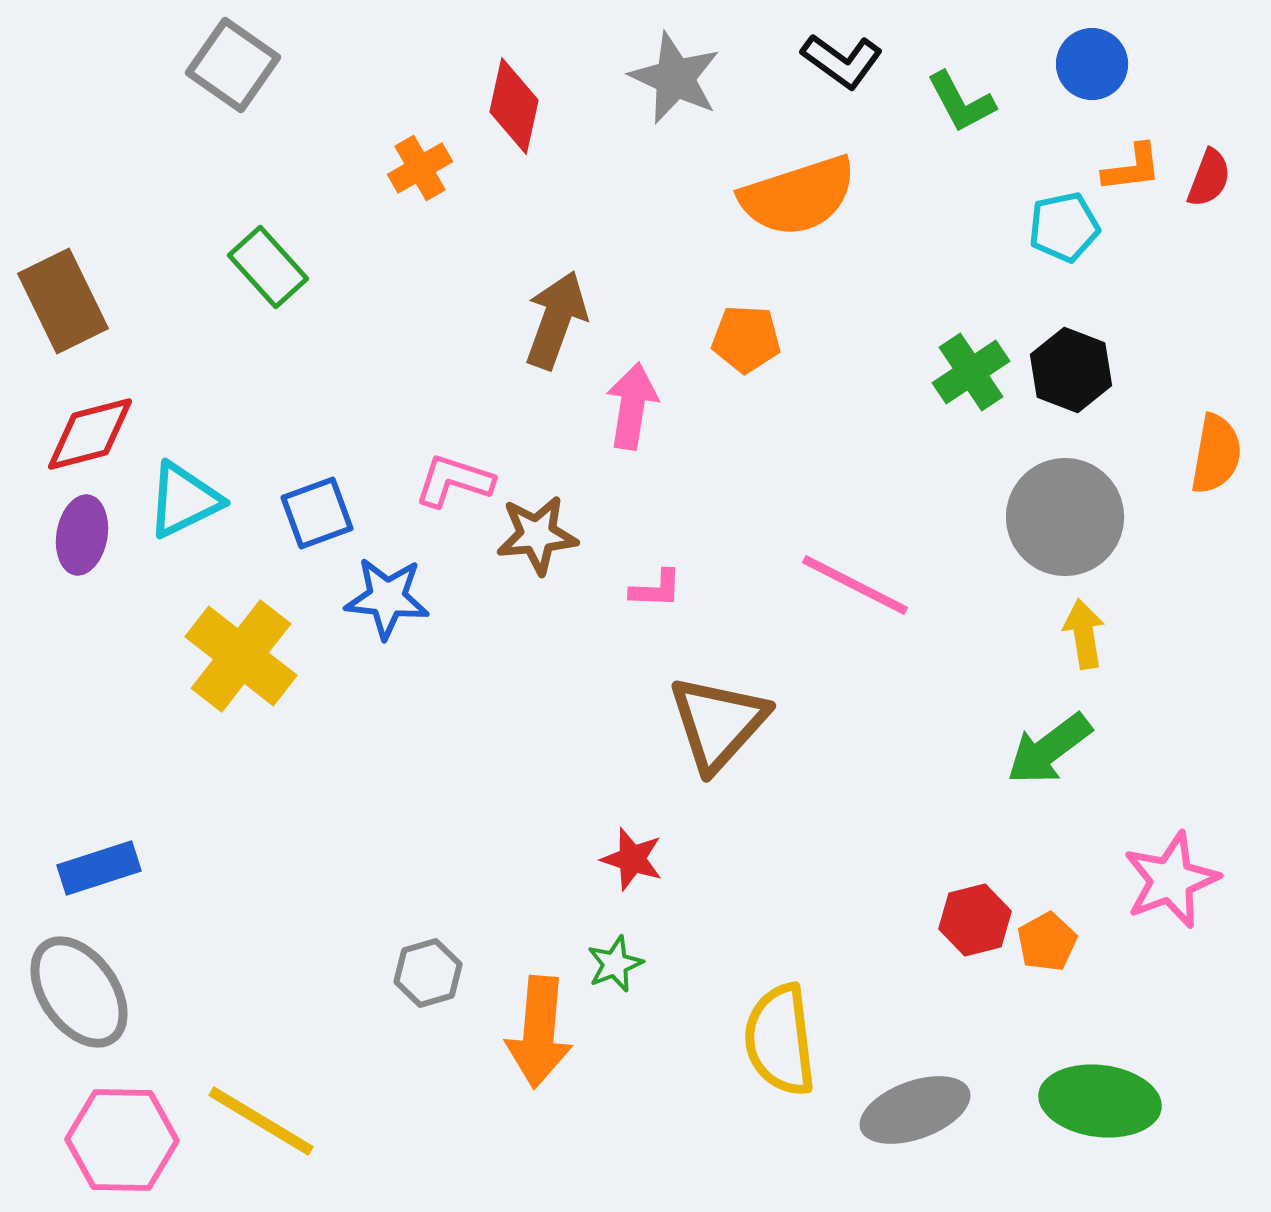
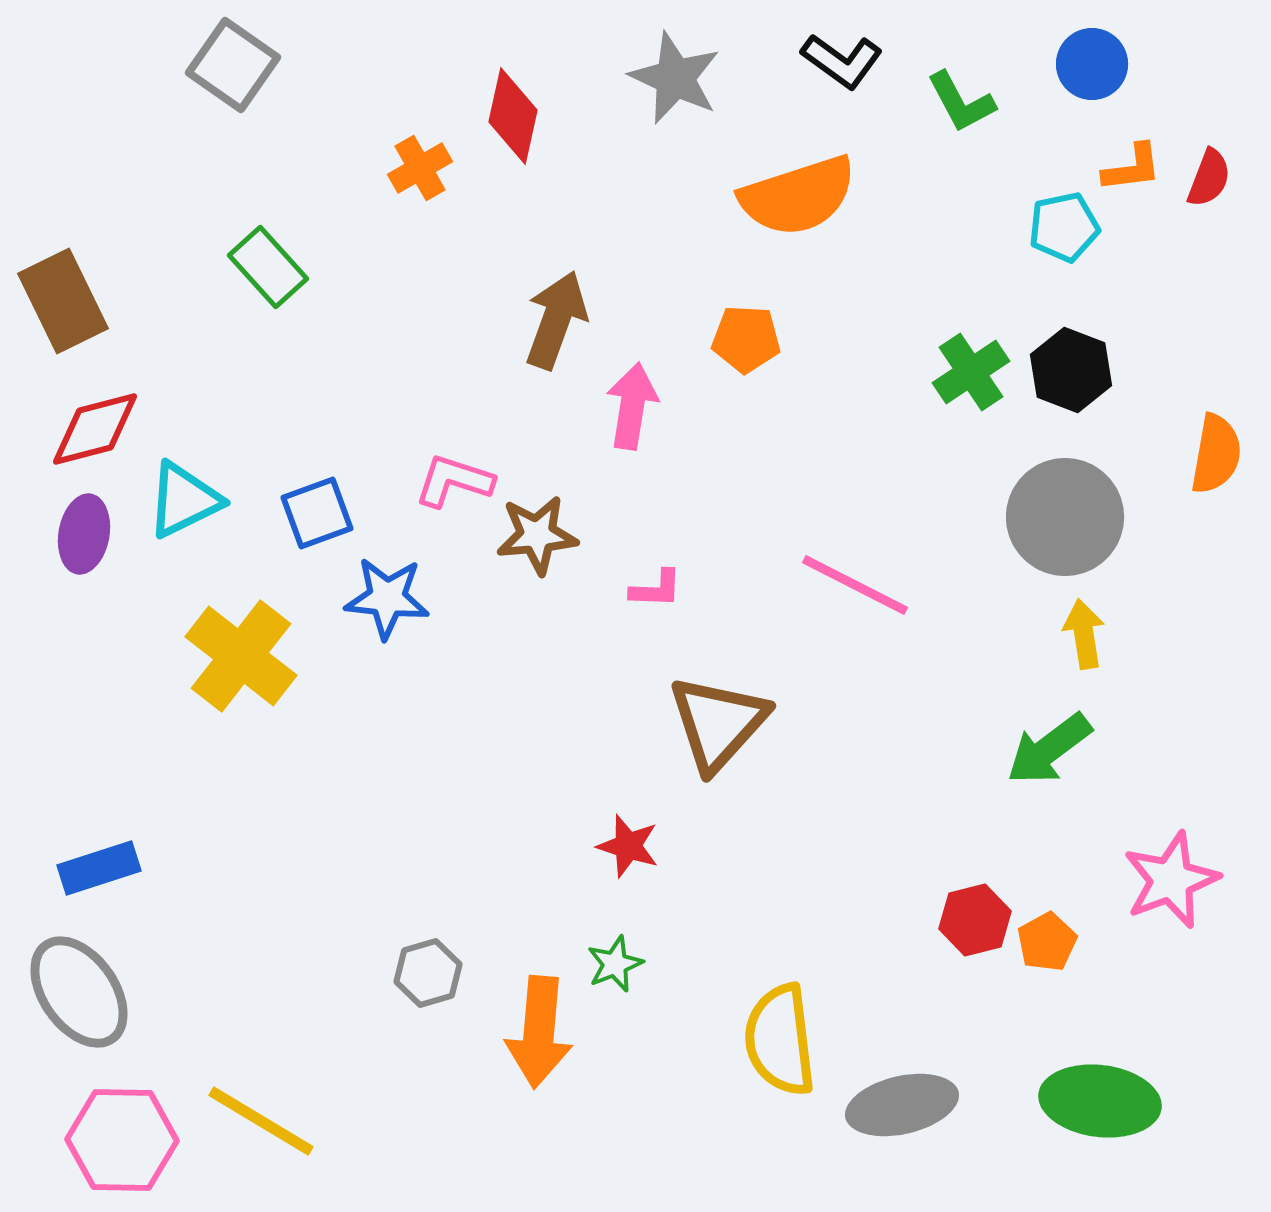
red diamond at (514, 106): moved 1 px left, 10 px down
red diamond at (90, 434): moved 5 px right, 5 px up
purple ellipse at (82, 535): moved 2 px right, 1 px up
red star at (632, 859): moved 4 px left, 13 px up
gray ellipse at (915, 1110): moved 13 px left, 5 px up; rotated 7 degrees clockwise
